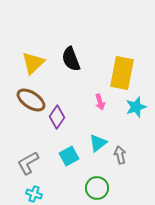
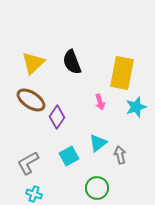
black semicircle: moved 1 px right, 3 px down
